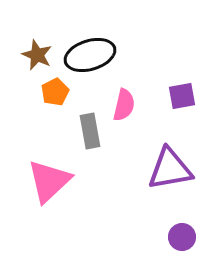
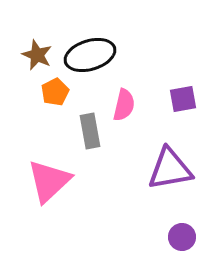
purple square: moved 1 px right, 3 px down
